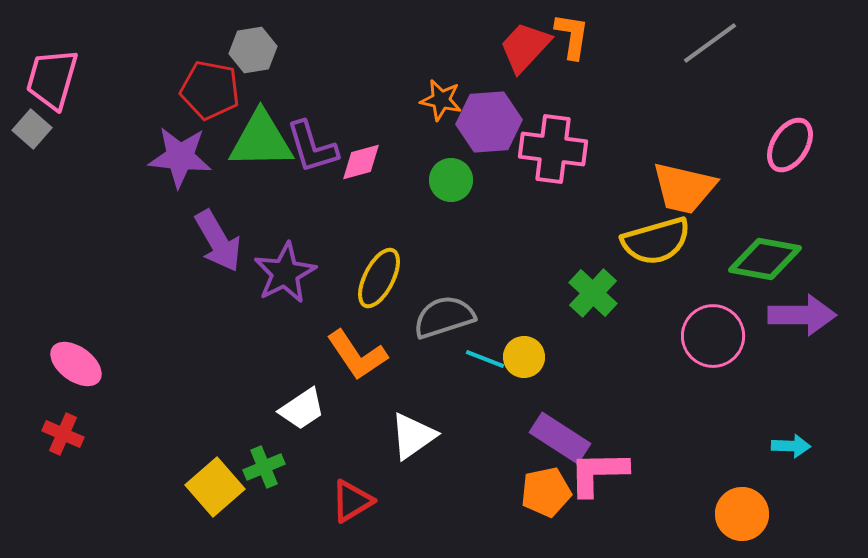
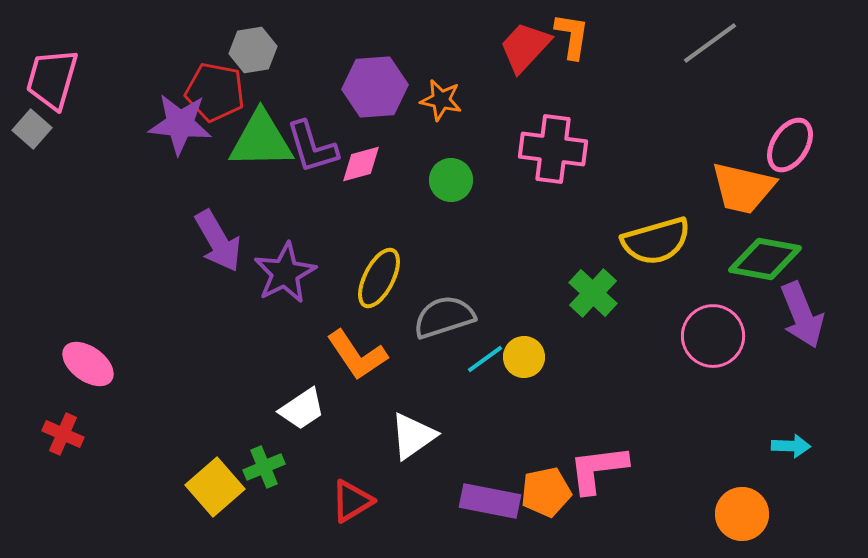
red pentagon at (210, 90): moved 5 px right, 2 px down
purple hexagon at (489, 122): moved 114 px left, 35 px up
purple star at (180, 157): moved 33 px up
pink diamond at (361, 162): moved 2 px down
orange trapezoid at (684, 188): moved 59 px right
purple arrow at (802, 315): rotated 68 degrees clockwise
cyan line at (485, 359): rotated 57 degrees counterclockwise
pink ellipse at (76, 364): moved 12 px right
purple rectangle at (560, 438): moved 70 px left, 63 px down; rotated 22 degrees counterclockwise
pink L-shape at (598, 473): moved 4 px up; rotated 6 degrees counterclockwise
